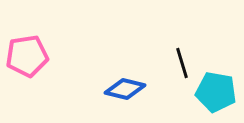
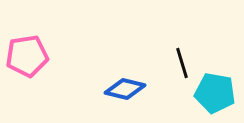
cyan pentagon: moved 1 px left, 1 px down
